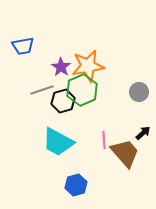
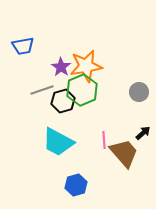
orange star: moved 2 px left
brown trapezoid: moved 1 px left
